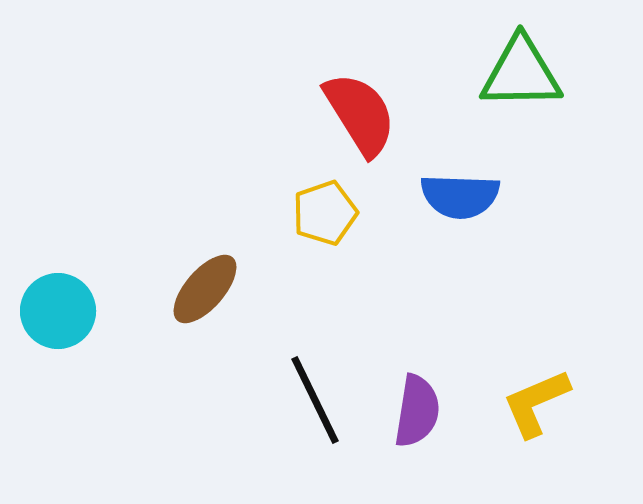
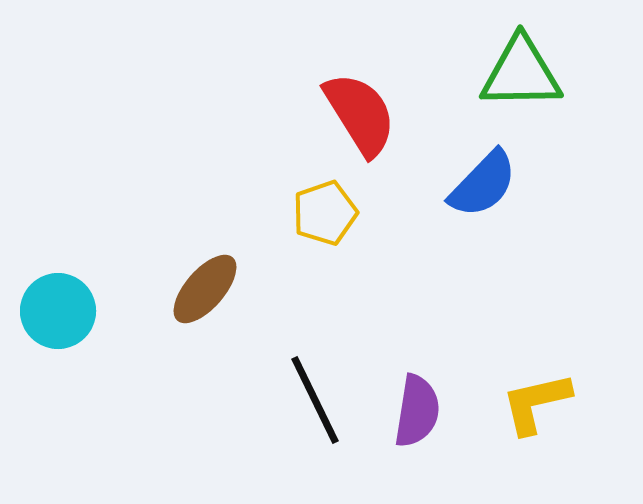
blue semicircle: moved 23 px right, 12 px up; rotated 48 degrees counterclockwise
yellow L-shape: rotated 10 degrees clockwise
